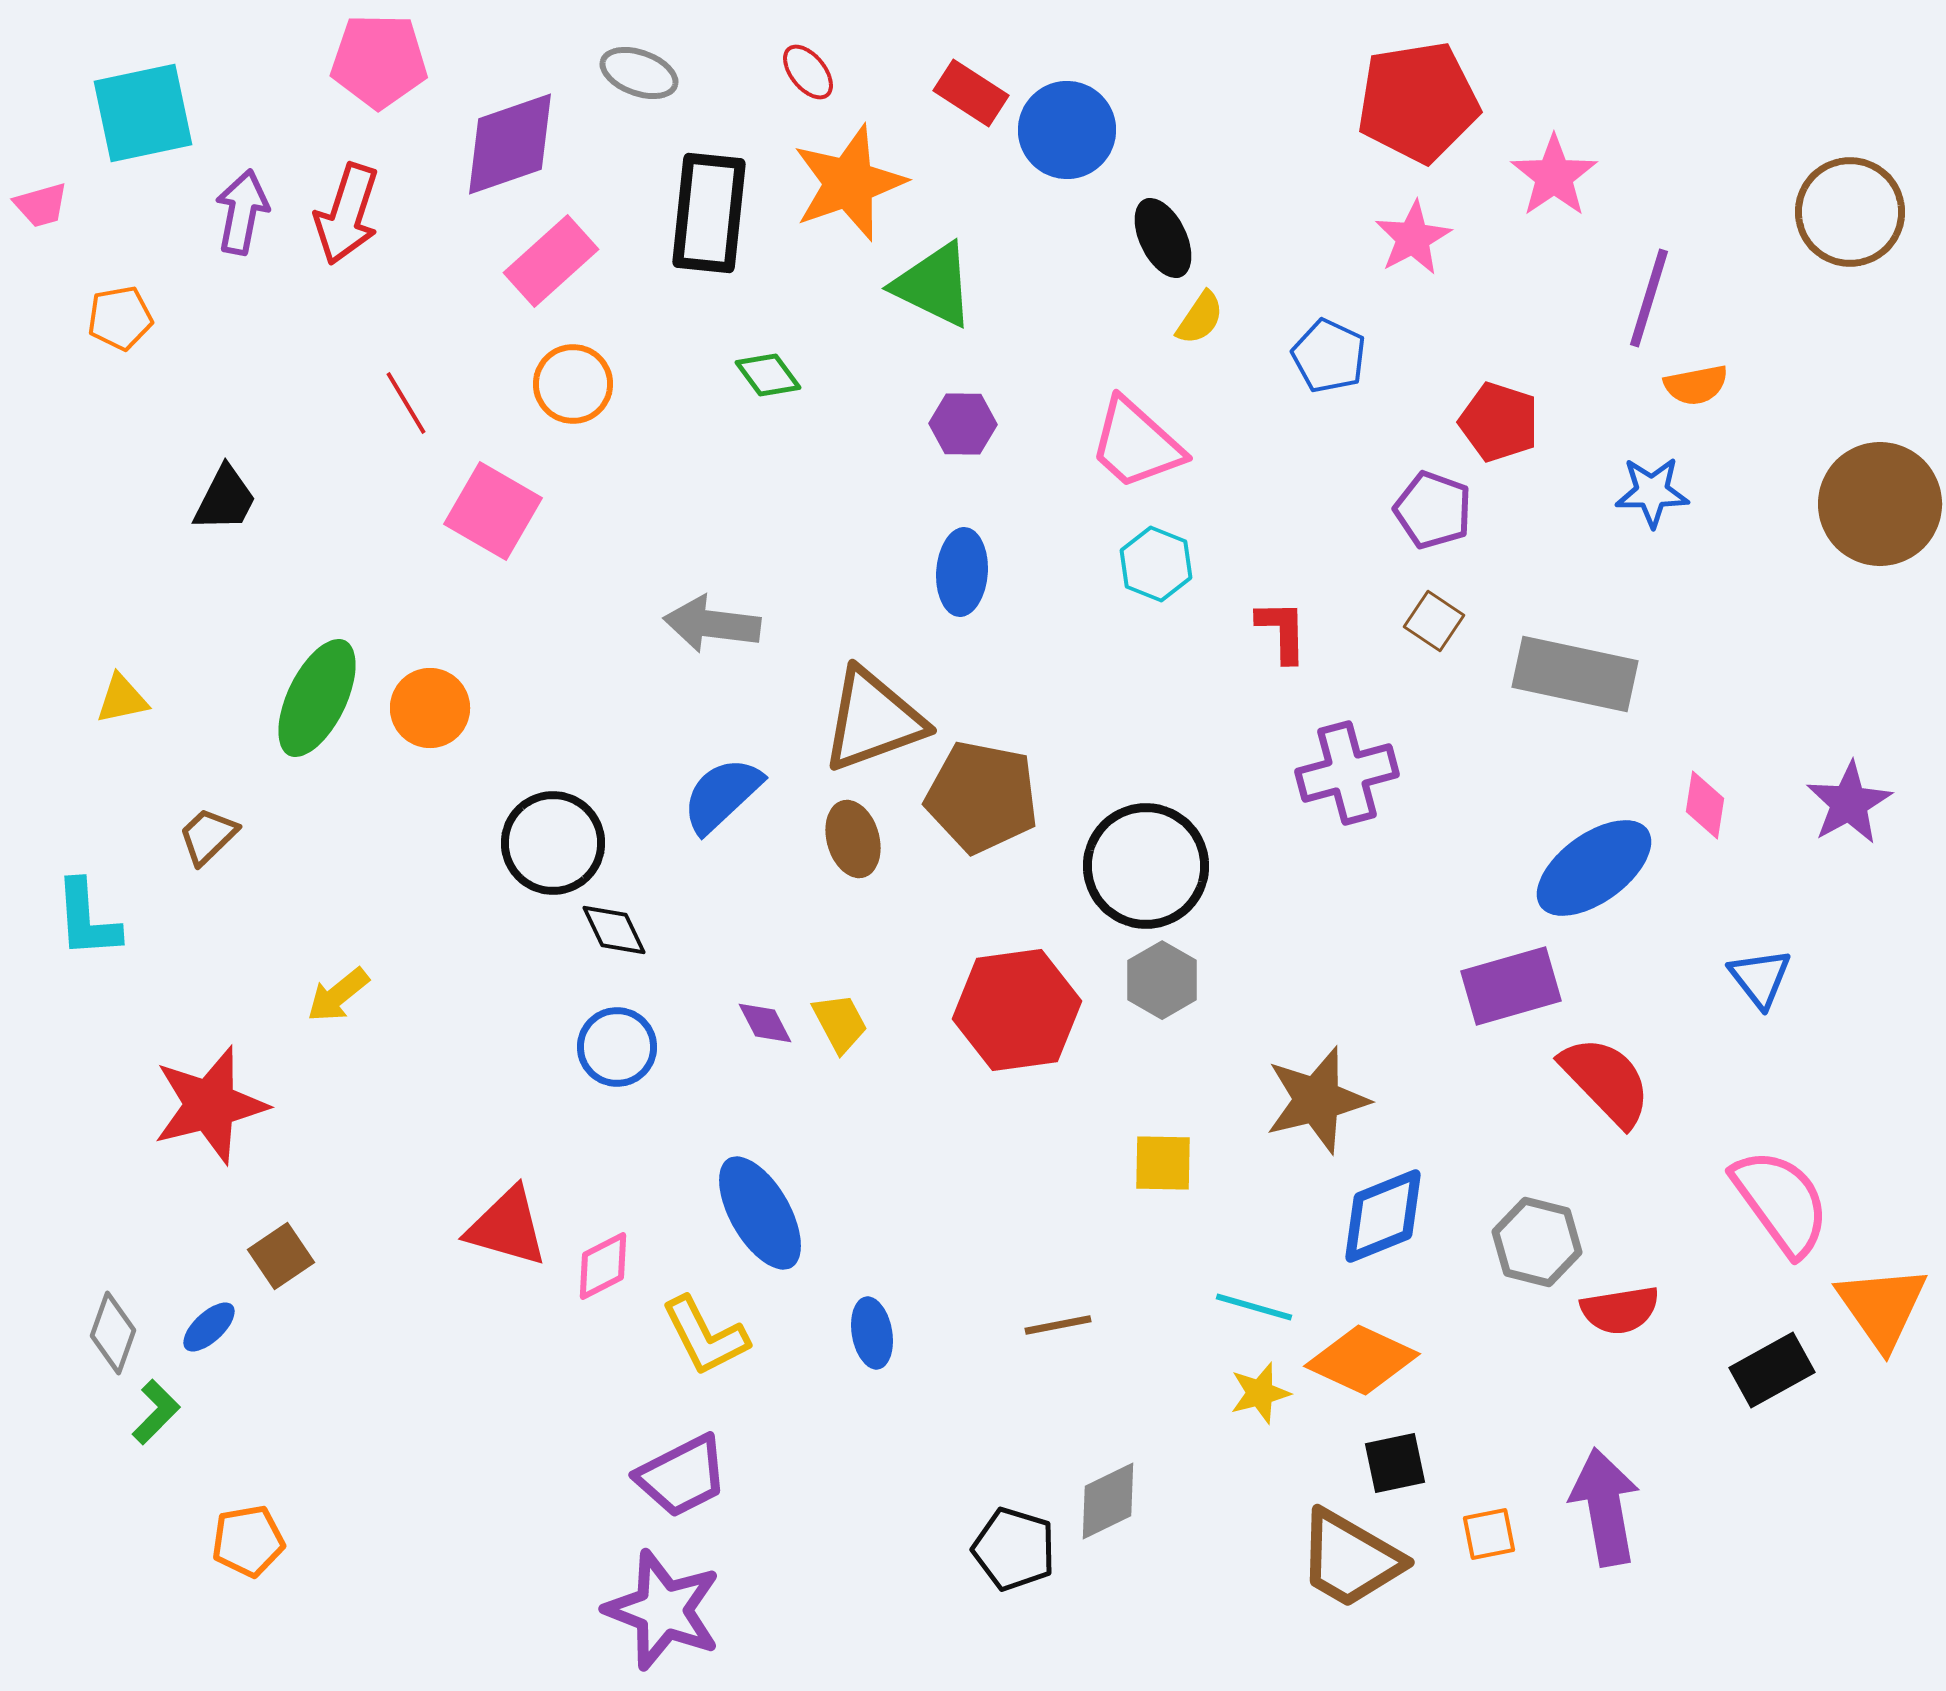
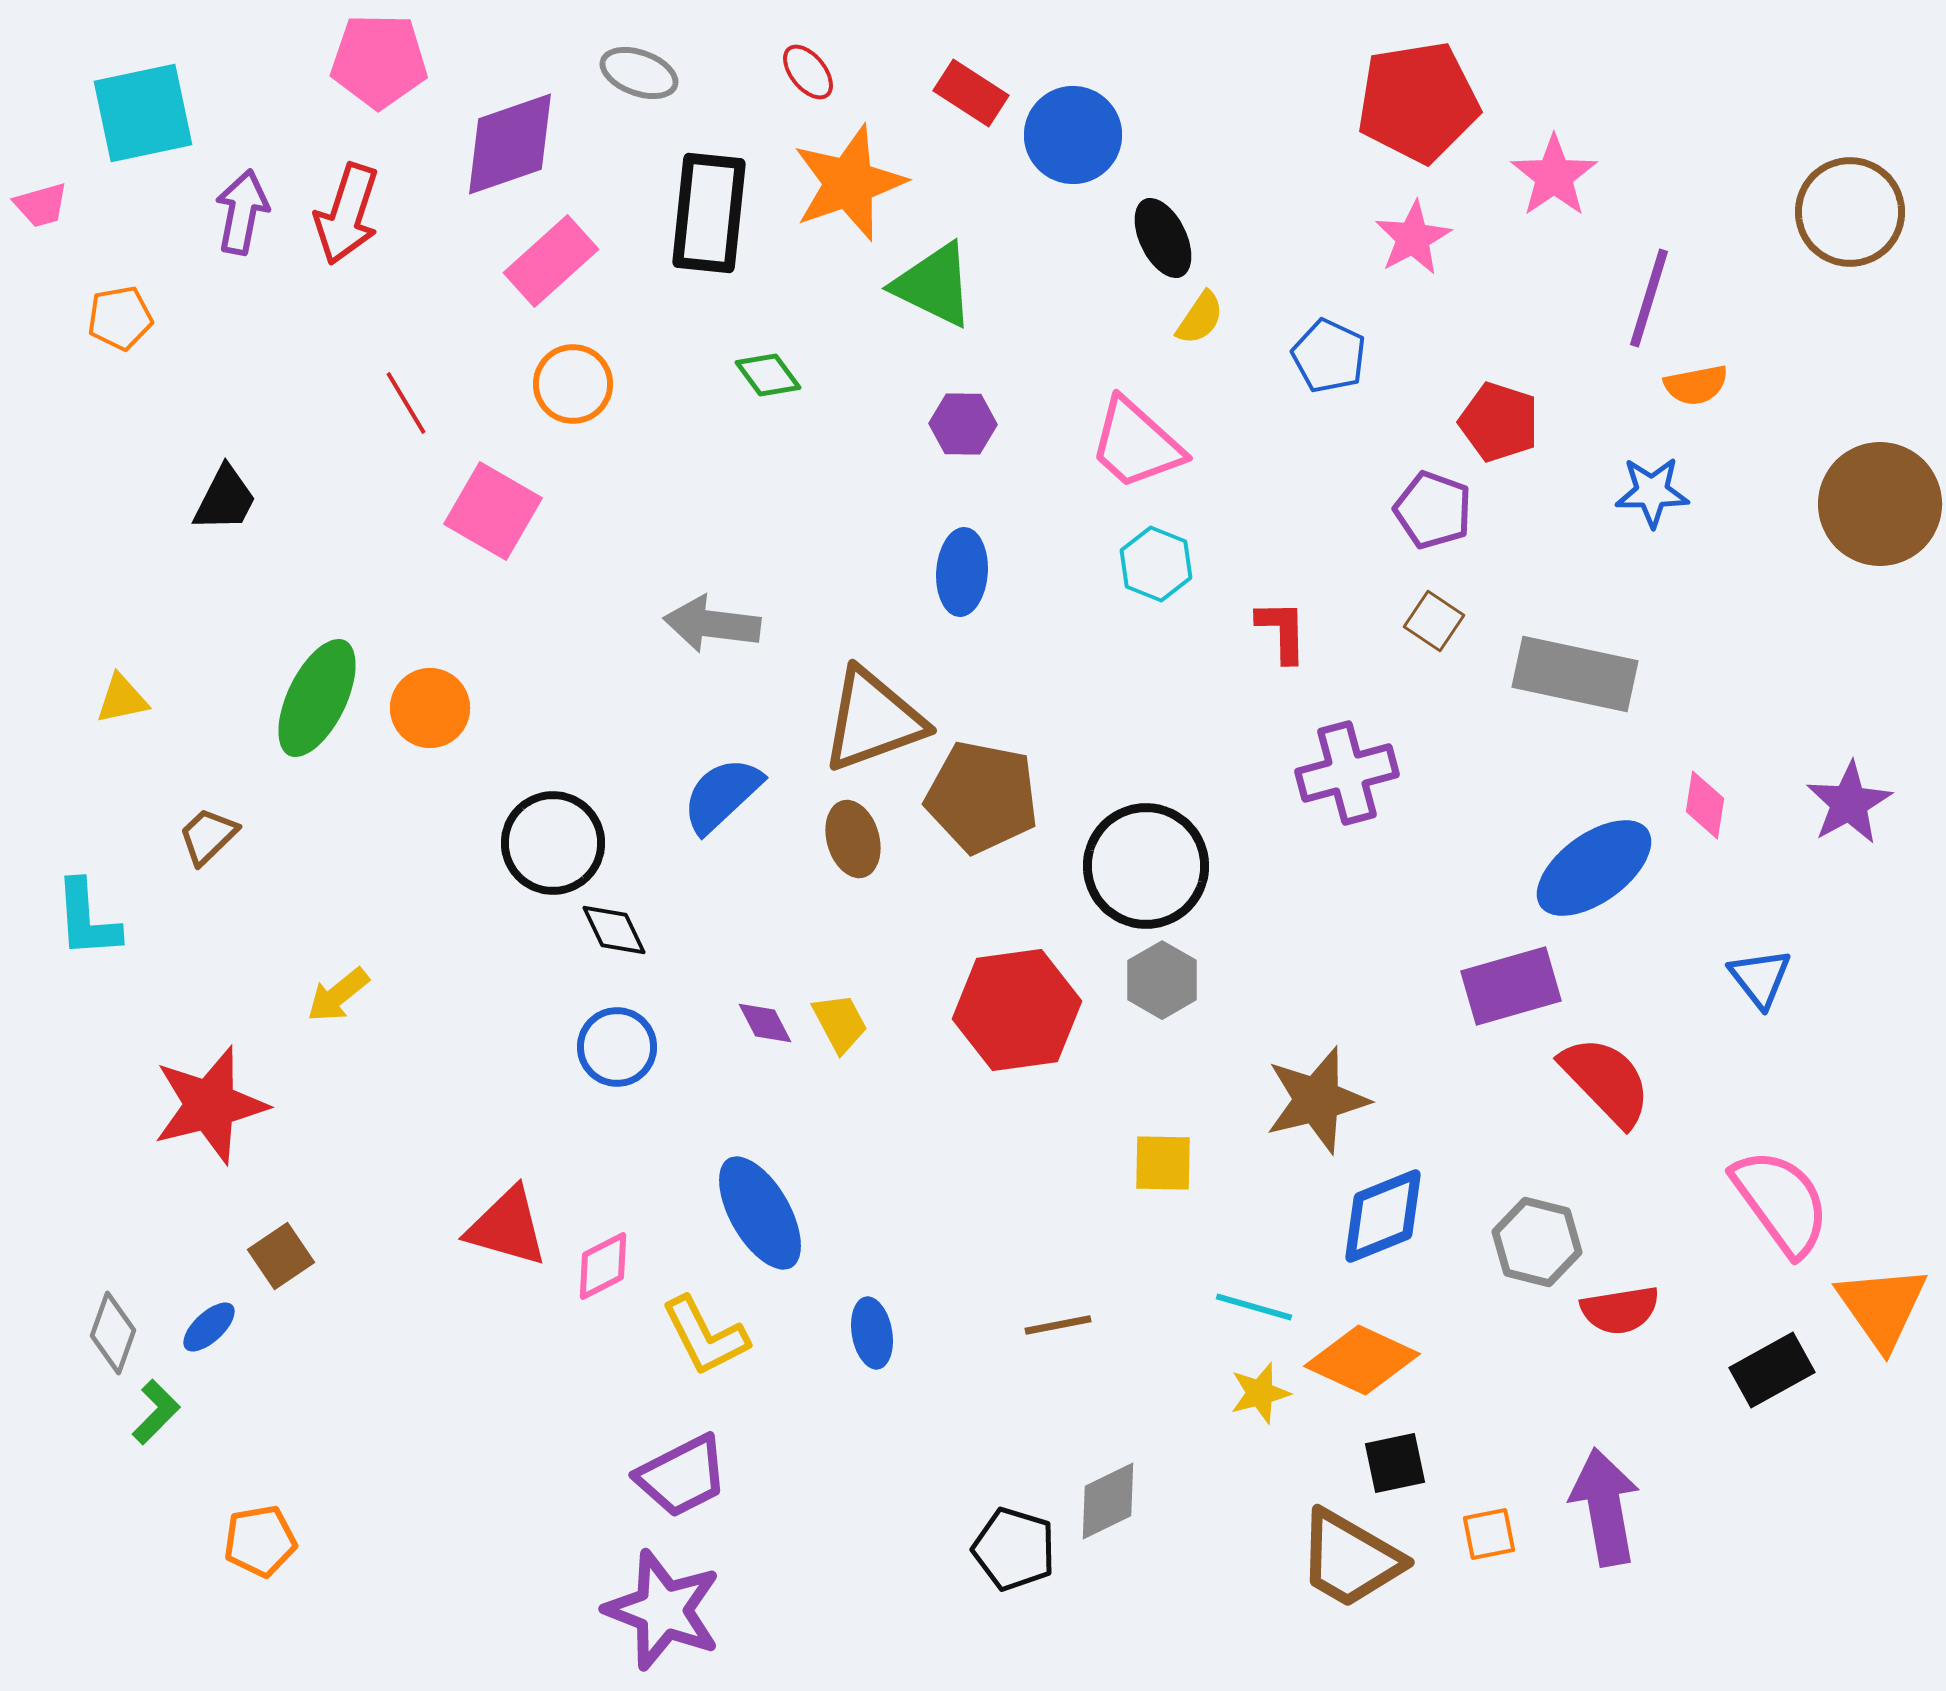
blue circle at (1067, 130): moved 6 px right, 5 px down
orange pentagon at (248, 1541): moved 12 px right
